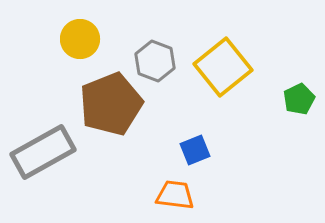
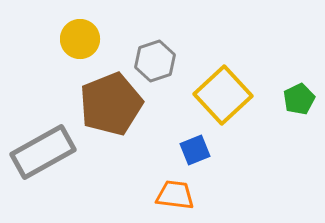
gray hexagon: rotated 21 degrees clockwise
yellow square: moved 28 px down; rotated 4 degrees counterclockwise
